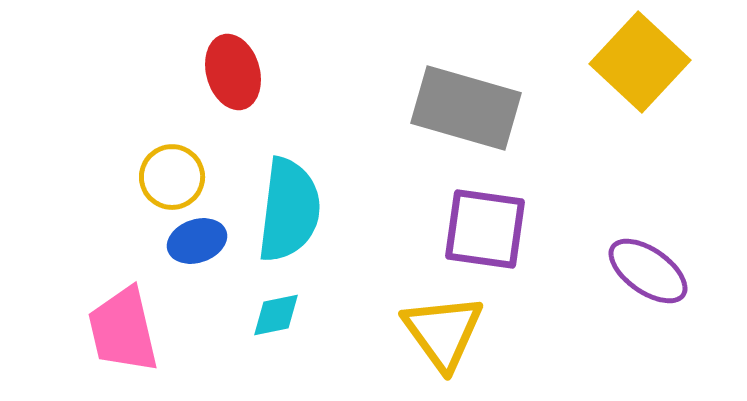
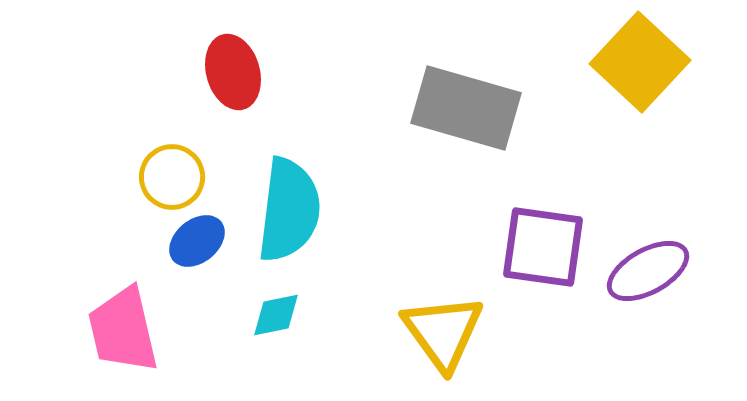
purple square: moved 58 px right, 18 px down
blue ellipse: rotated 20 degrees counterclockwise
purple ellipse: rotated 64 degrees counterclockwise
